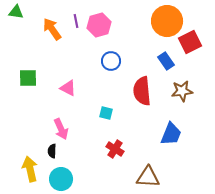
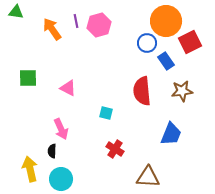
orange circle: moved 1 px left
blue circle: moved 36 px right, 18 px up
